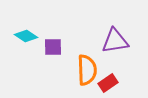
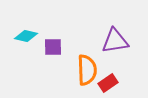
cyan diamond: rotated 20 degrees counterclockwise
